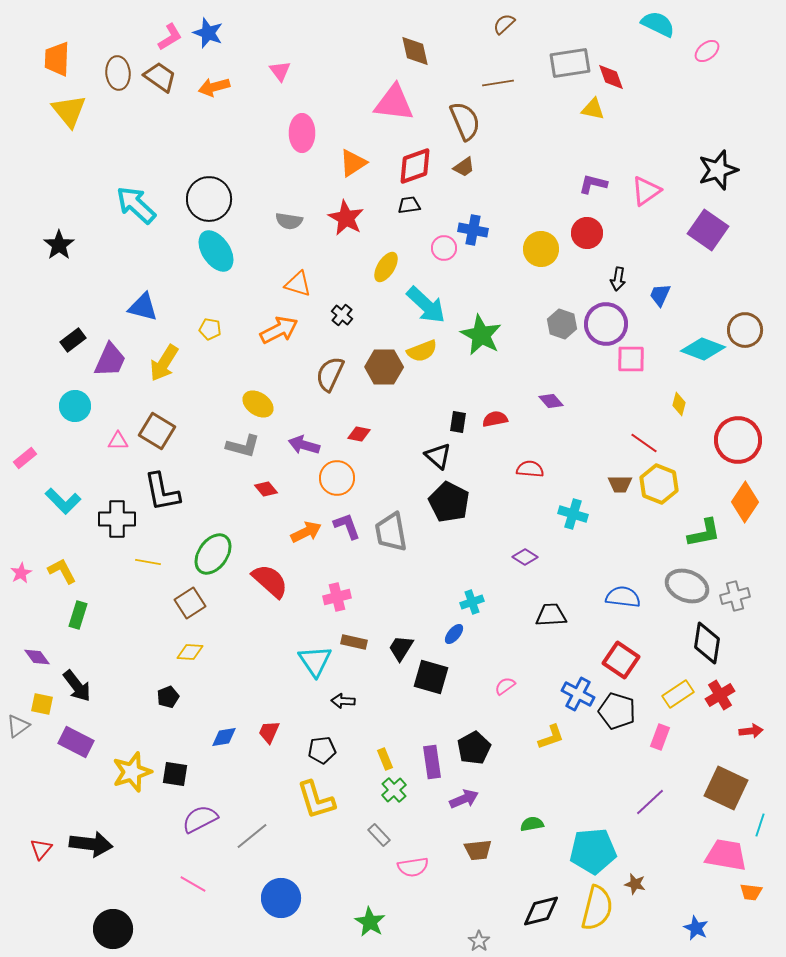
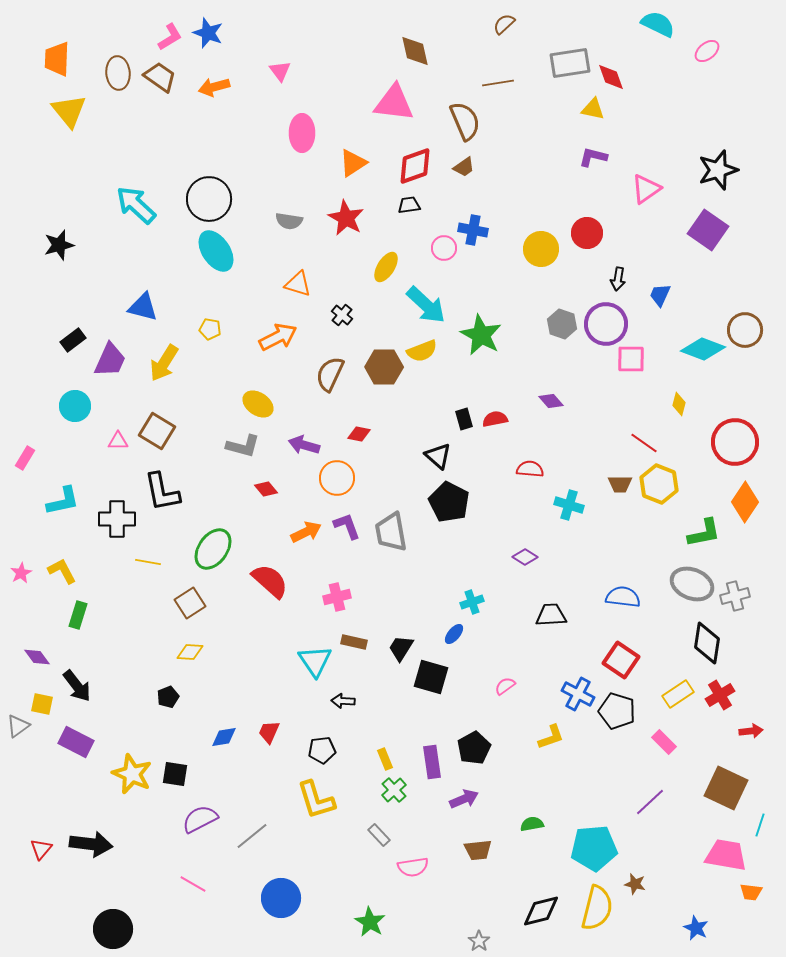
purple L-shape at (593, 184): moved 27 px up
pink triangle at (646, 191): moved 2 px up
black star at (59, 245): rotated 20 degrees clockwise
orange arrow at (279, 330): moved 1 px left, 7 px down
black rectangle at (458, 422): moved 6 px right, 3 px up; rotated 25 degrees counterclockwise
red circle at (738, 440): moved 3 px left, 2 px down
pink rectangle at (25, 458): rotated 20 degrees counterclockwise
cyan L-shape at (63, 501): rotated 57 degrees counterclockwise
cyan cross at (573, 514): moved 4 px left, 9 px up
green ellipse at (213, 554): moved 5 px up
gray ellipse at (687, 586): moved 5 px right, 2 px up
pink rectangle at (660, 737): moved 4 px right, 5 px down; rotated 65 degrees counterclockwise
yellow star at (132, 772): moved 2 px down; rotated 30 degrees counterclockwise
cyan pentagon at (593, 851): moved 1 px right, 3 px up
